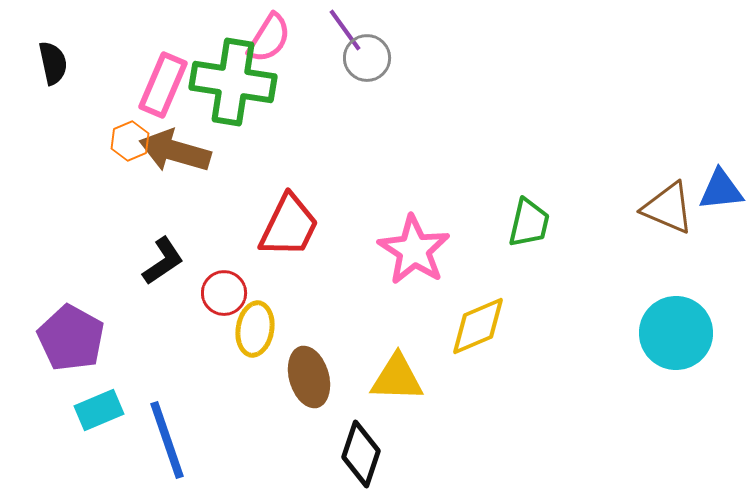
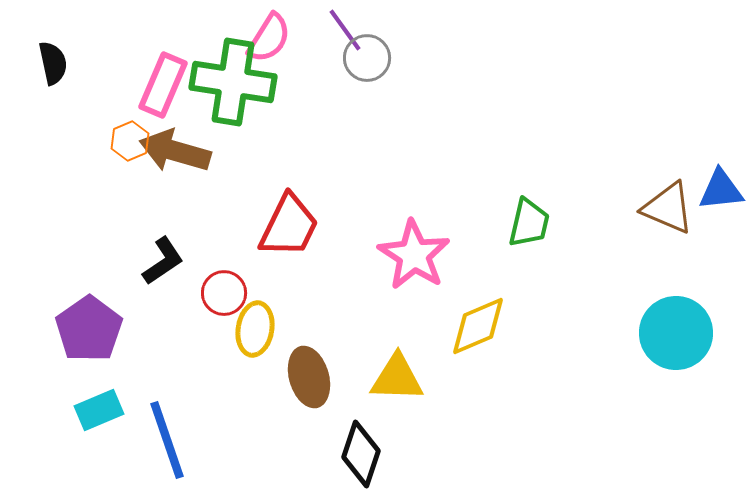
pink star: moved 5 px down
purple pentagon: moved 18 px right, 9 px up; rotated 8 degrees clockwise
